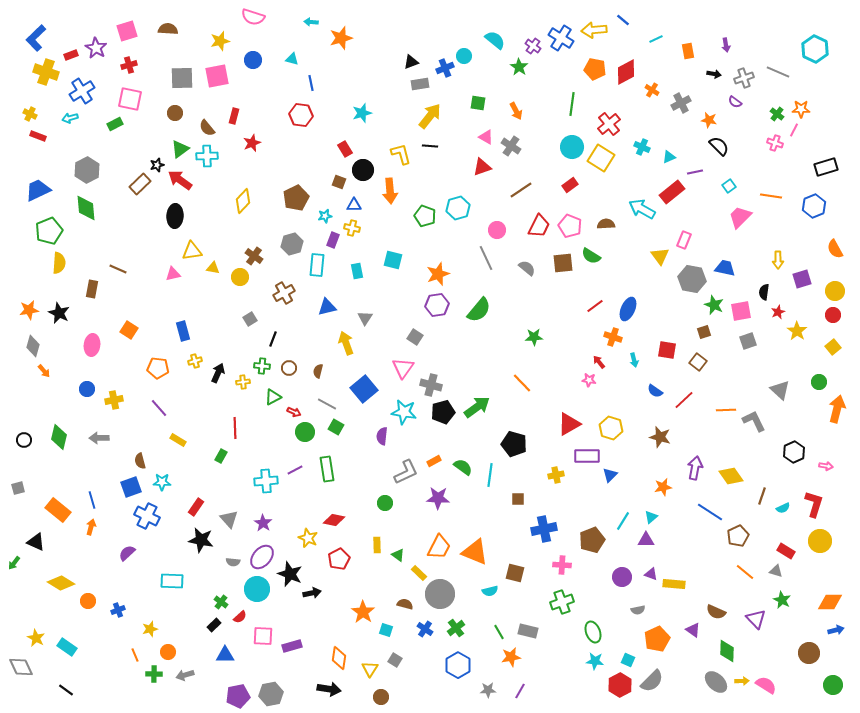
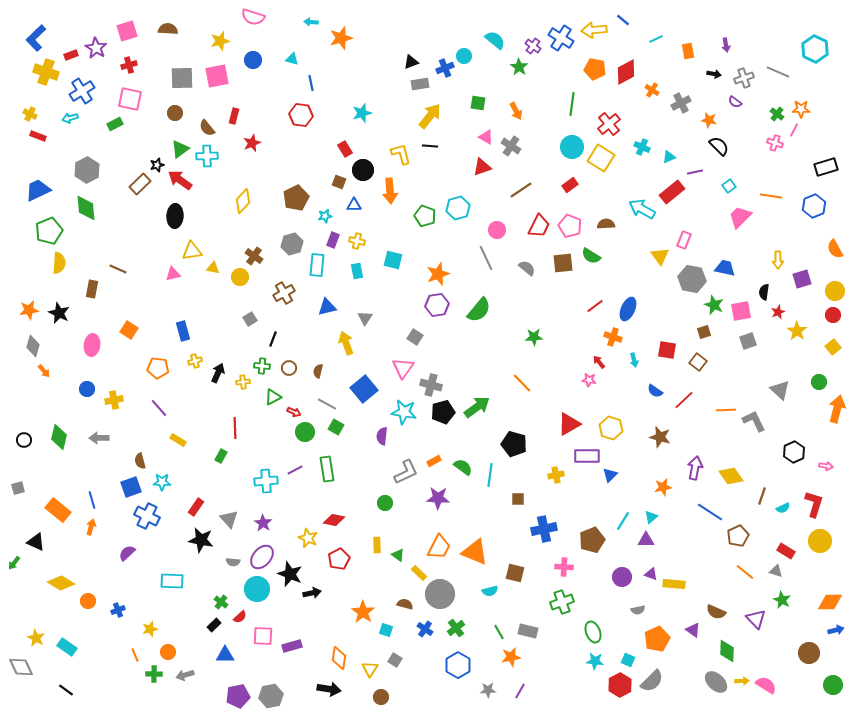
yellow cross at (352, 228): moved 5 px right, 13 px down
pink cross at (562, 565): moved 2 px right, 2 px down
gray hexagon at (271, 694): moved 2 px down
